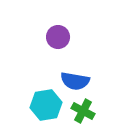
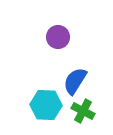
blue semicircle: rotated 112 degrees clockwise
cyan hexagon: rotated 12 degrees clockwise
